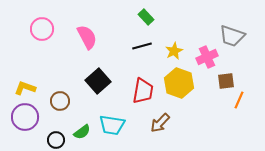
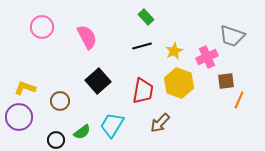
pink circle: moved 2 px up
purple circle: moved 6 px left
cyan trapezoid: rotated 112 degrees clockwise
